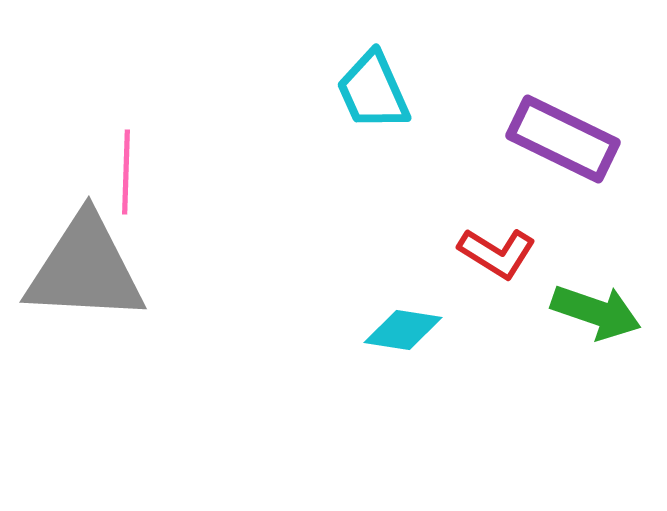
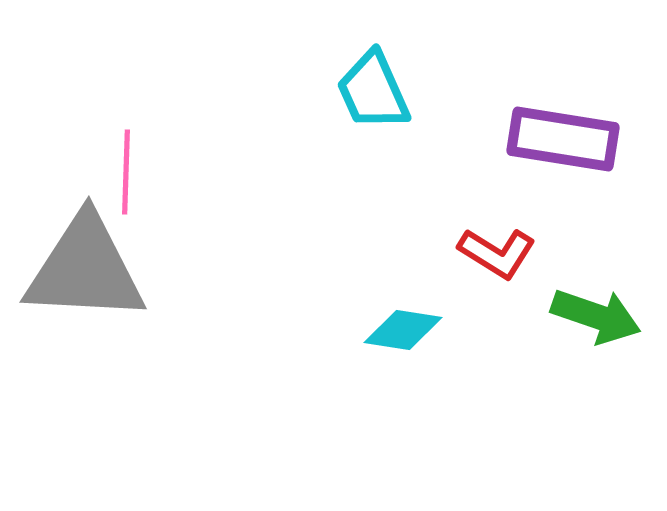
purple rectangle: rotated 17 degrees counterclockwise
green arrow: moved 4 px down
